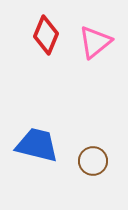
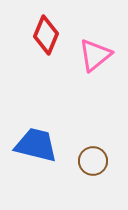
pink triangle: moved 13 px down
blue trapezoid: moved 1 px left
